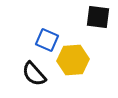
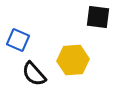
blue square: moved 29 px left
